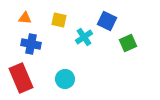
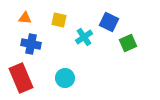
blue square: moved 2 px right, 1 px down
cyan circle: moved 1 px up
